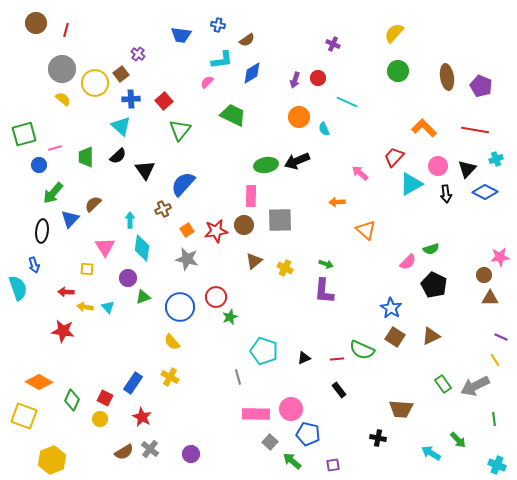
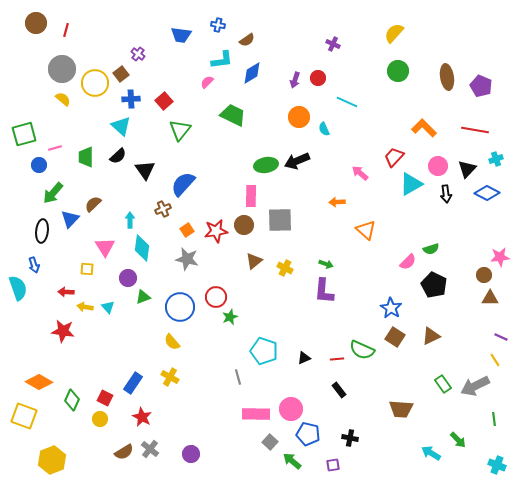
blue diamond at (485, 192): moved 2 px right, 1 px down
black cross at (378, 438): moved 28 px left
